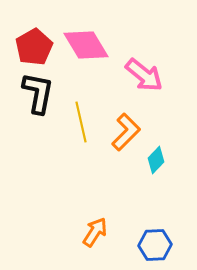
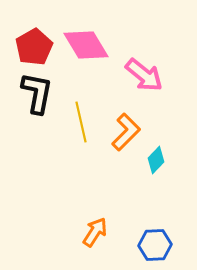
black L-shape: moved 1 px left
